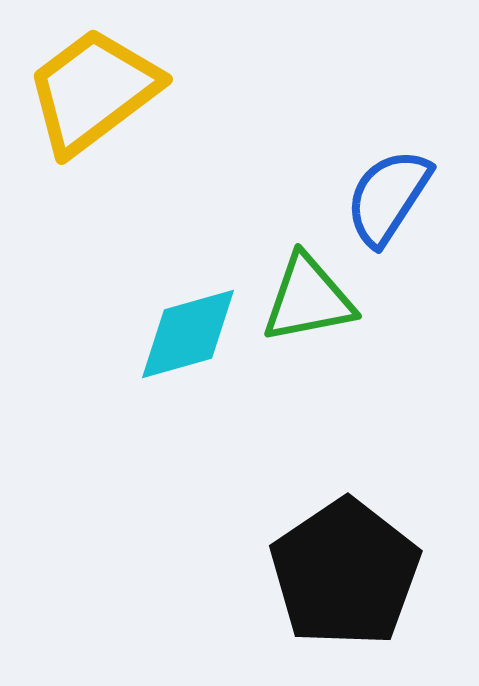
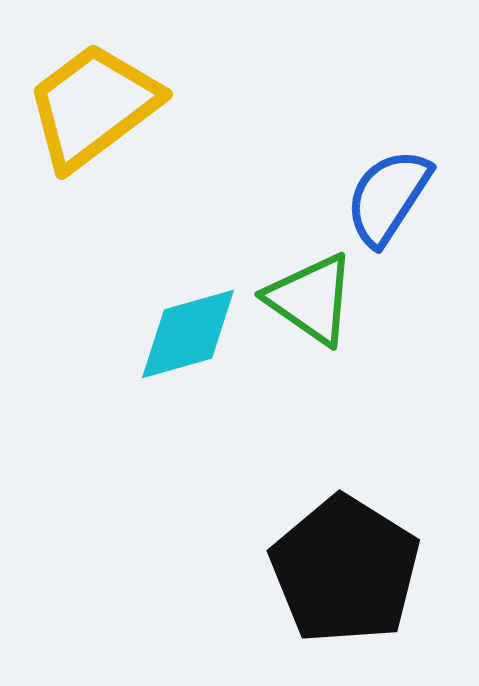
yellow trapezoid: moved 15 px down
green triangle: moved 3 px right; rotated 46 degrees clockwise
black pentagon: moved 3 px up; rotated 6 degrees counterclockwise
